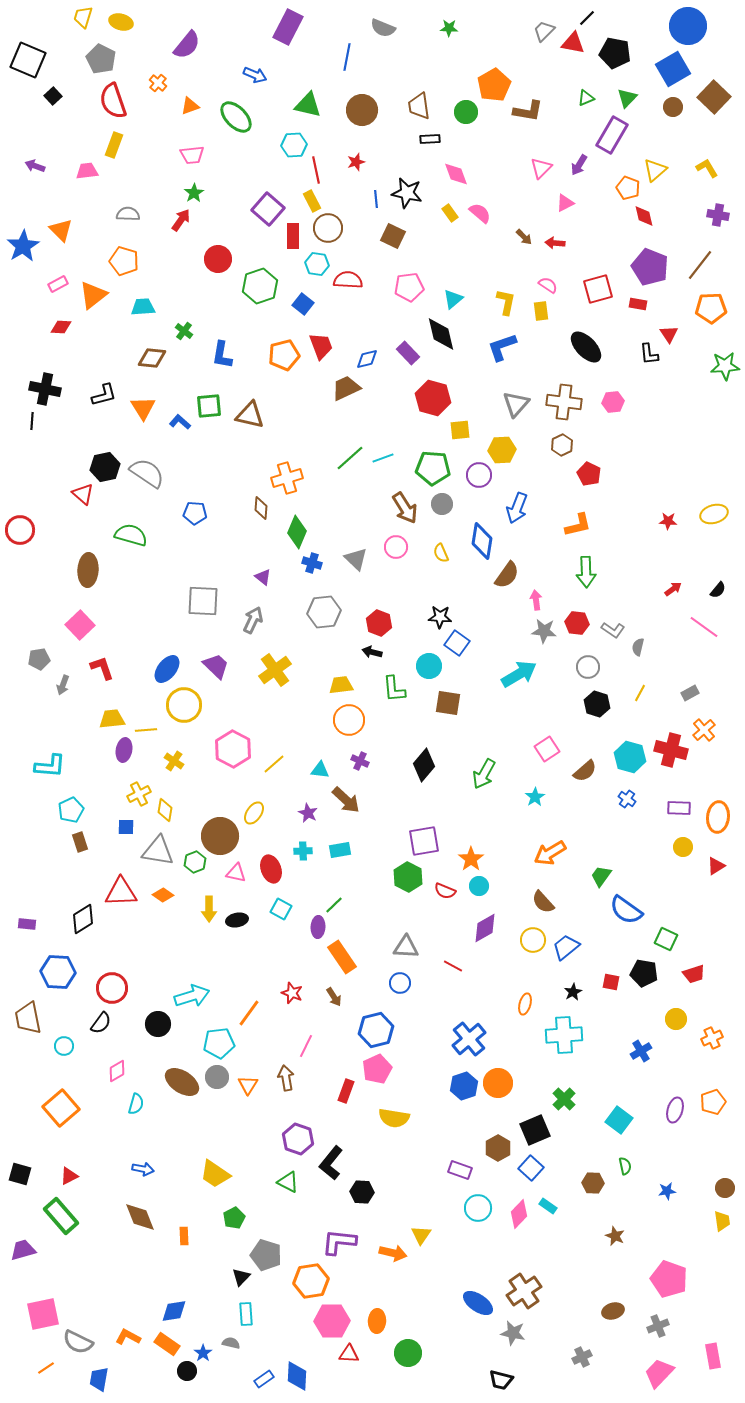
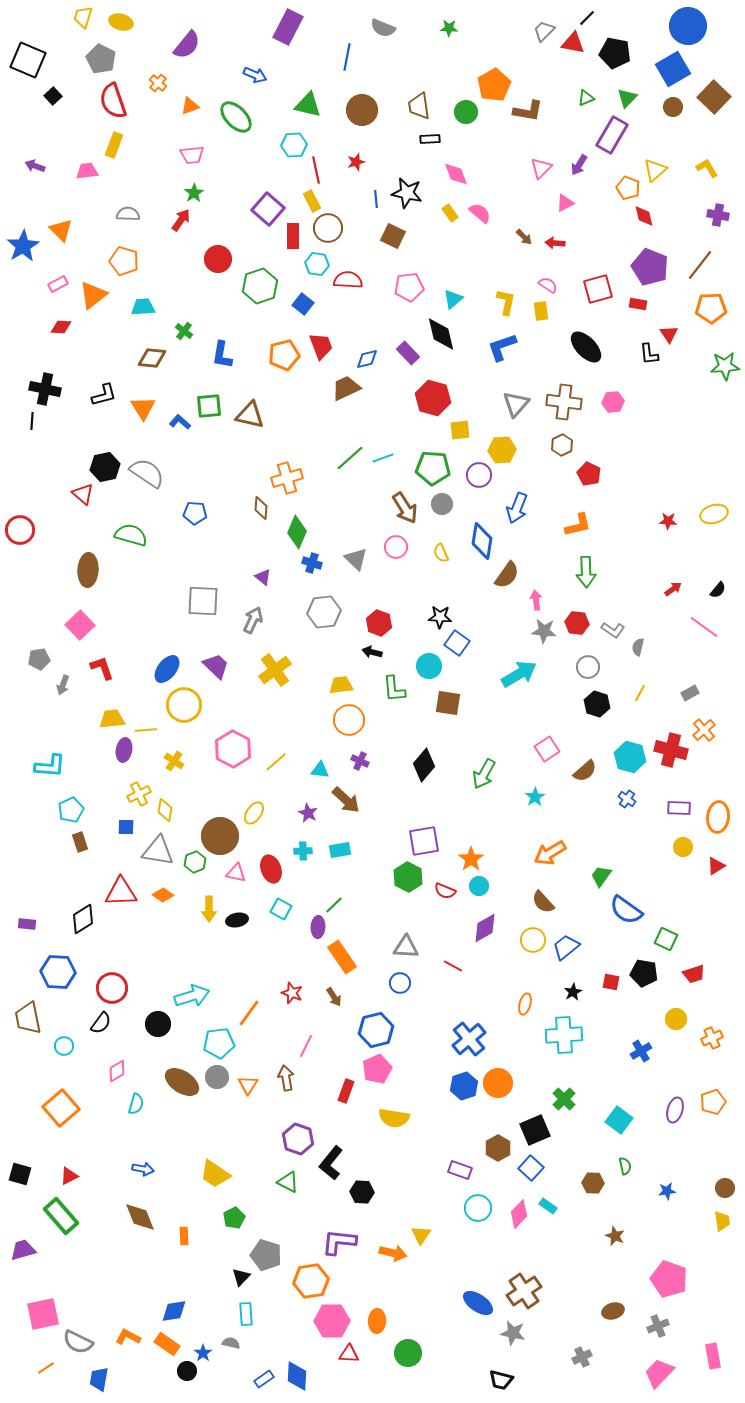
yellow line at (274, 764): moved 2 px right, 2 px up
